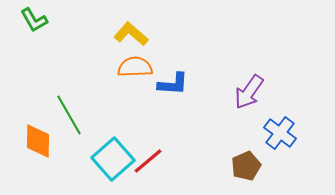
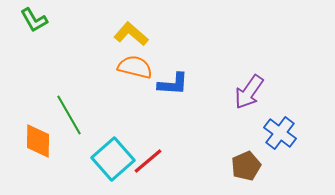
orange semicircle: rotated 16 degrees clockwise
